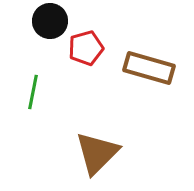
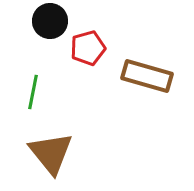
red pentagon: moved 2 px right
brown rectangle: moved 2 px left, 8 px down
brown triangle: moved 46 px left; rotated 24 degrees counterclockwise
